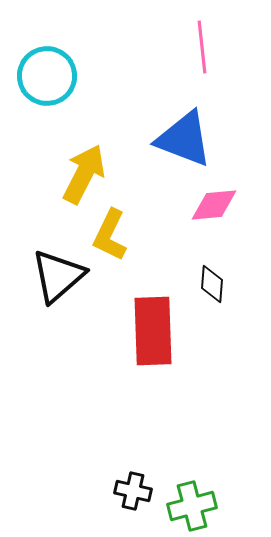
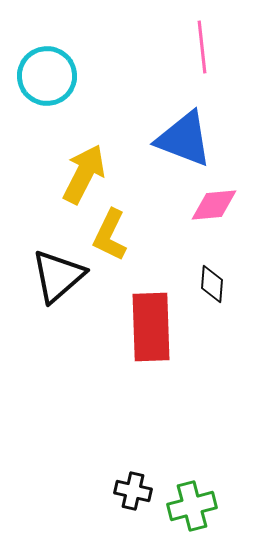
red rectangle: moved 2 px left, 4 px up
